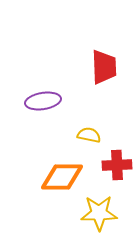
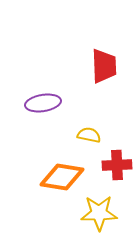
red trapezoid: moved 1 px up
purple ellipse: moved 2 px down
orange diamond: rotated 9 degrees clockwise
